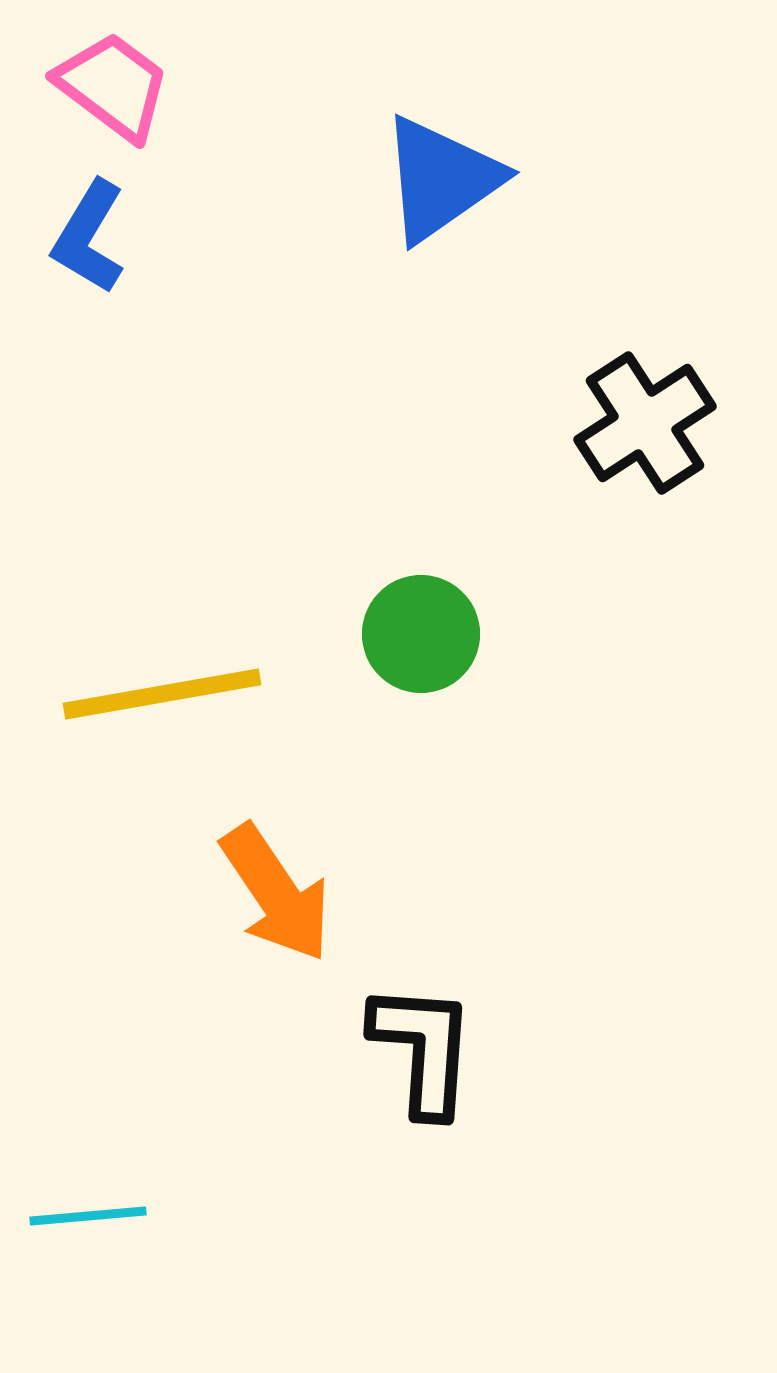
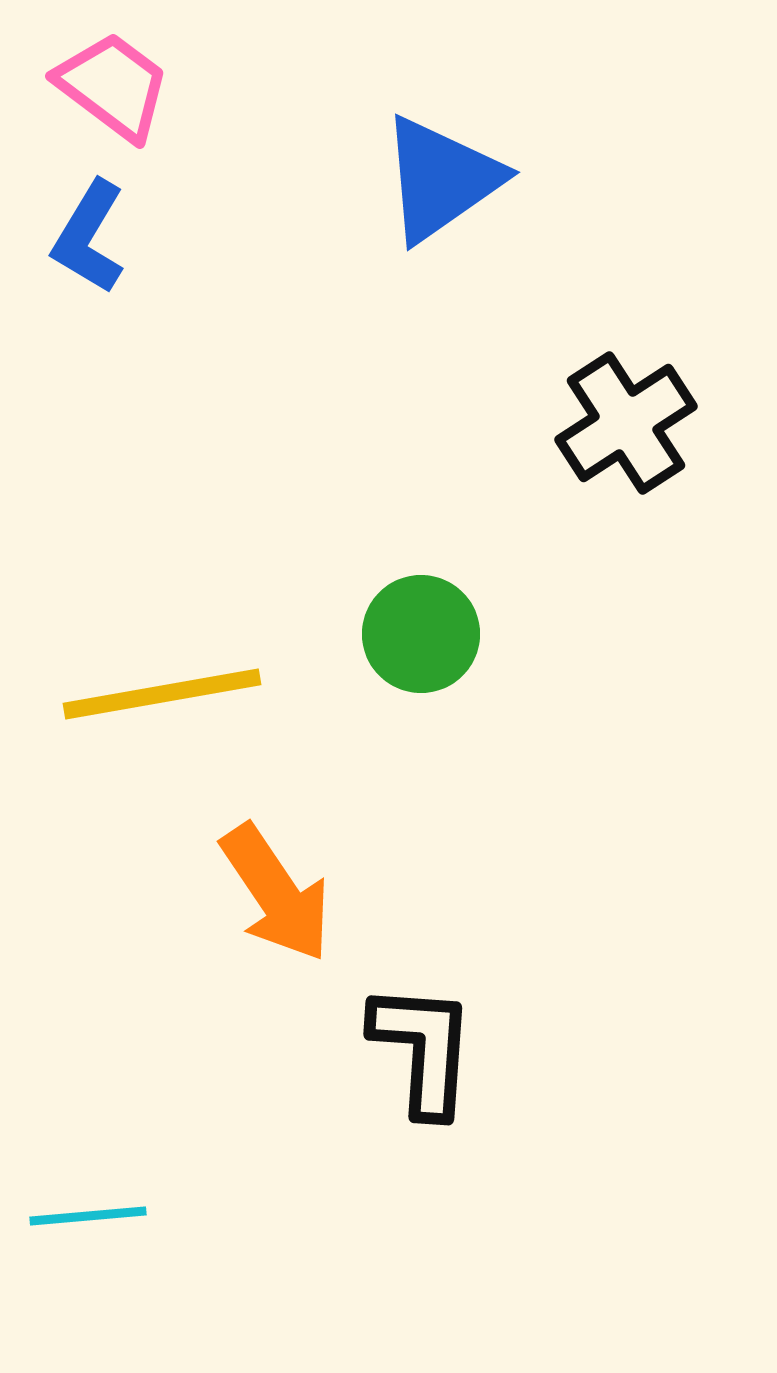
black cross: moved 19 px left
